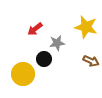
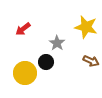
red arrow: moved 12 px left
gray star: rotated 28 degrees counterclockwise
black circle: moved 2 px right, 3 px down
yellow circle: moved 2 px right, 1 px up
